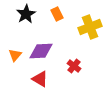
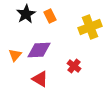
orange rectangle: moved 7 px left, 2 px down
purple diamond: moved 2 px left, 1 px up
